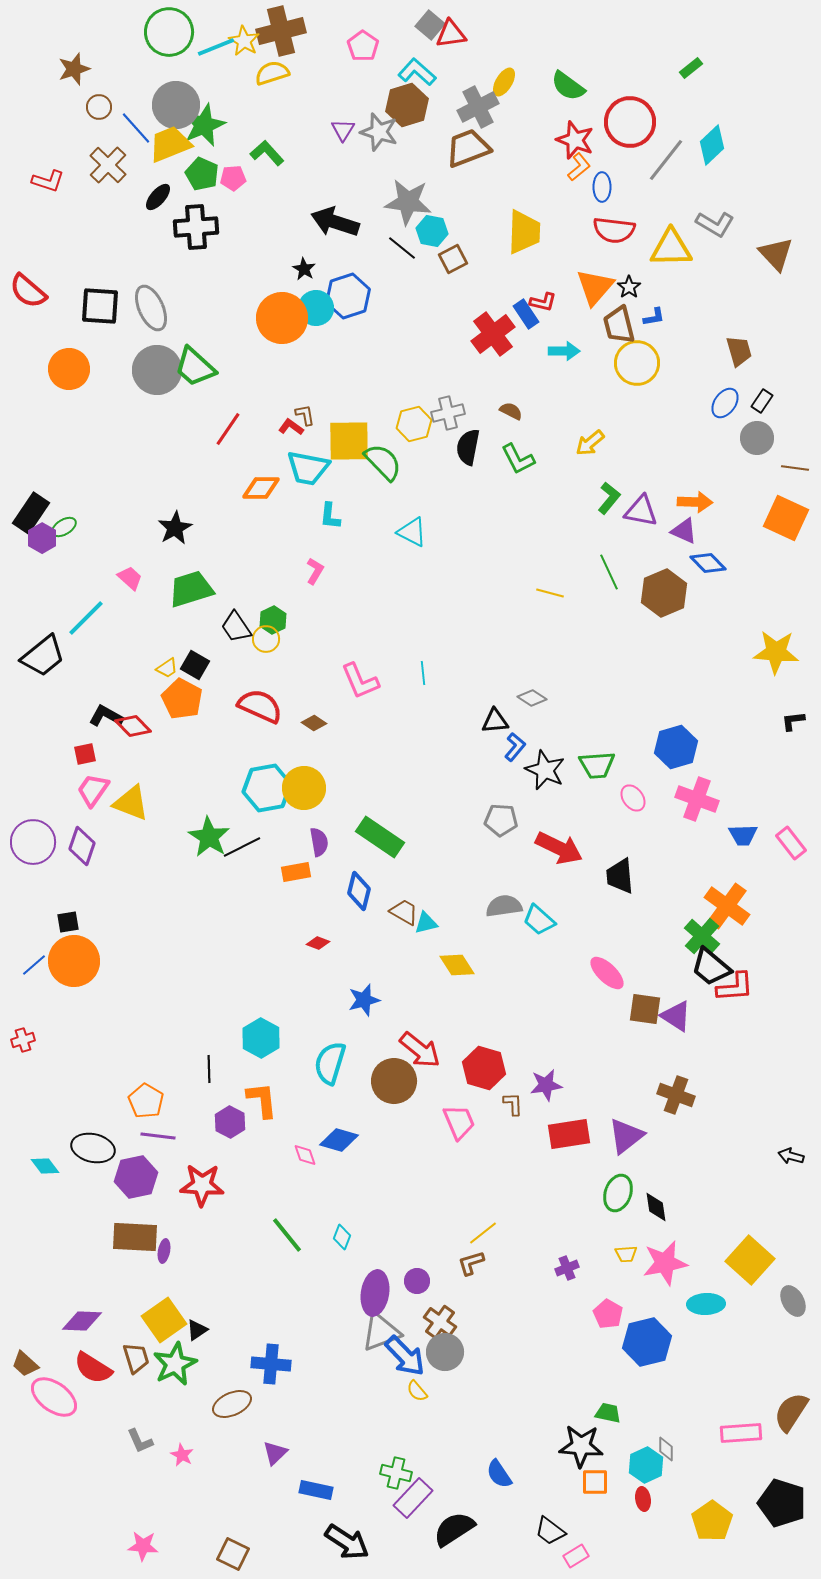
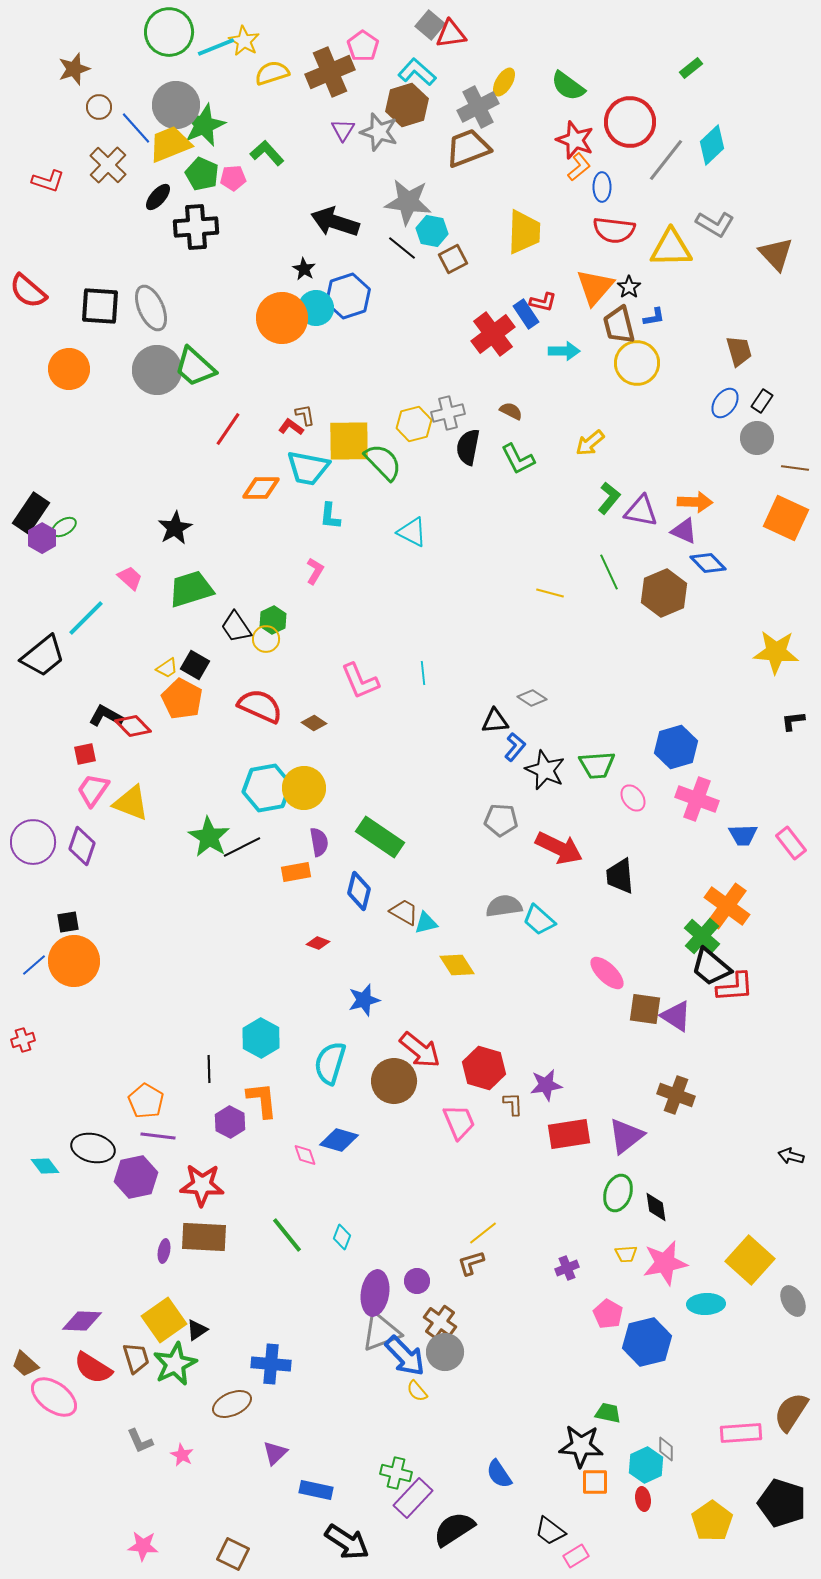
brown cross at (281, 31): moved 49 px right, 41 px down; rotated 9 degrees counterclockwise
brown rectangle at (135, 1237): moved 69 px right
